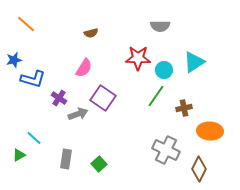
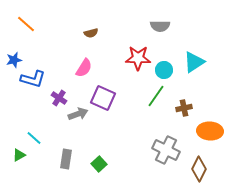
purple square: rotated 10 degrees counterclockwise
